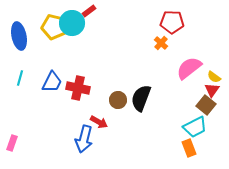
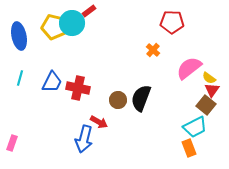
orange cross: moved 8 px left, 7 px down
yellow semicircle: moved 5 px left, 1 px down
